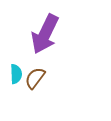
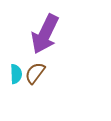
brown semicircle: moved 5 px up
